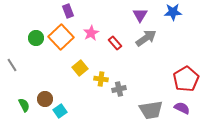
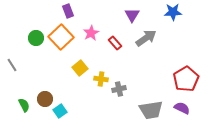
purple triangle: moved 8 px left
